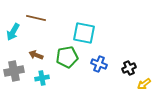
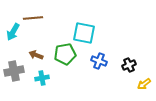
brown line: moved 3 px left; rotated 18 degrees counterclockwise
green pentagon: moved 2 px left, 3 px up
blue cross: moved 3 px up
black cross: moved 3 px up
